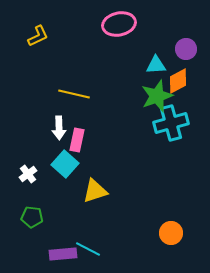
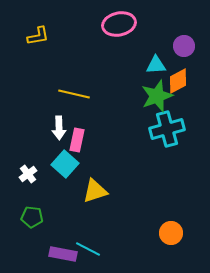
yellow L-shape: rotated 15 degrees clockwise
purple circle: moved 2 px left, 3 px up
cyan cross: moved 4 px left, 6 px down
purple rectangle: rotated 16 degrees clockwise
